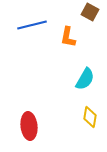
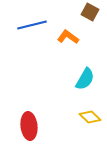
orange L-shape: rotated 115 degrees clockwise
yellow diamond: rotated 55 degrees counterclockwise
